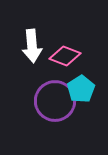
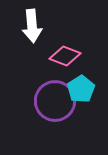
white arrow: moved 20 px up
